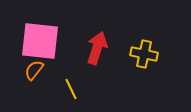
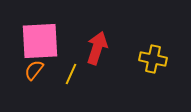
pink square: rotated 9 degrees counterclockwise
yellow cross: moved 9 px right, 5 px down
yellow line: moved 15 px up; rotated 50 degrees clockwise
